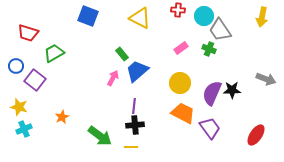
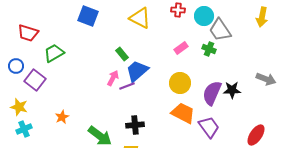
purple line: moved 7 px left, 20 px up; rotated 63 degrees clockwise
purple trapezoid: moved 1 px left, 1 px up
